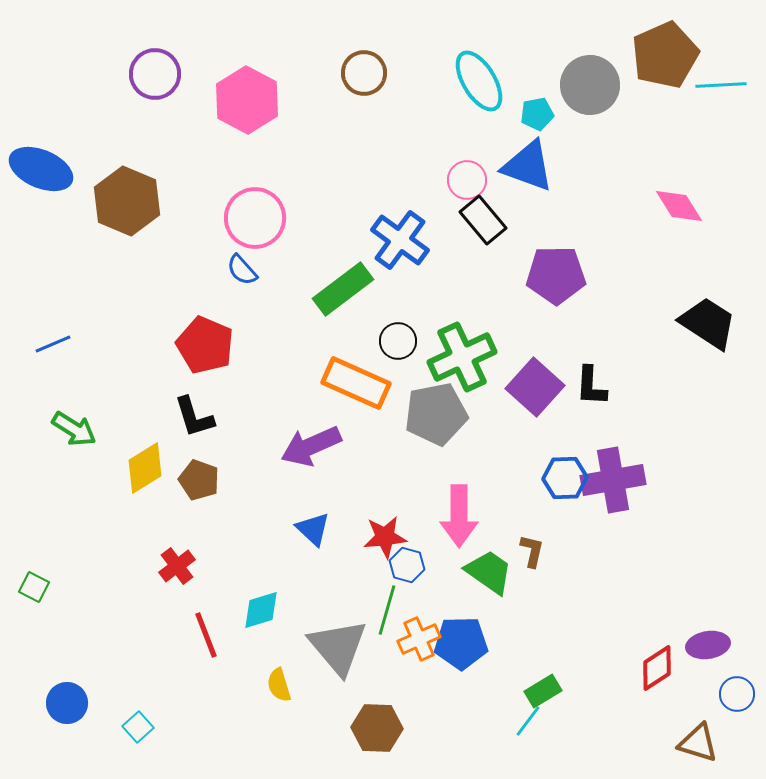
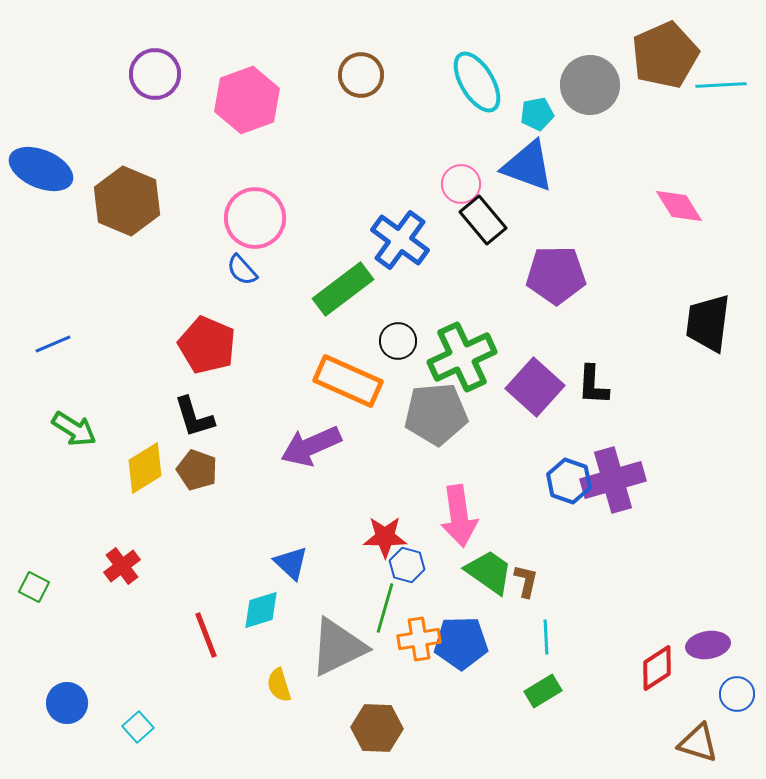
brown circle at (364, 73): moved 3 px left, 2 px down
cyan ellipse at (479, 81): moved 2 px left, 1 px down
pink hexagon at (247, 100): rotated 12 degrees clockwise
pink circle at (467, 180): moved 6 px left, 4 px down
black trapezoid at (708, 323): rotated 116 degrees counterclockwise
red pentagon at (205, 345): moved 2 px right
orange rectangle at (356, 383): moved 8 px left, 2 px up
black L-shape at (591, 386): moved 2 px right, 1 px up
gray pentagon at (436, 414): rotated 6 degrees clockwise
blue hexagon at (565, 478): moved 4 px right, 3 px down; rotated 21 degrees clockwise
brown pentagon at (199, 480): moved 2 px left, 10 px up
purple cross at (613, 480): rotated 6 degrees counterclockwise
pink arrow at (459, 516): rotated 8 degrees counterclockwise
blue triangle at (313, 529): moved 22 px left, 34 px down
red star at (385, 537): rotated 6 degrees clockwise
brown L-shape at (532, 551): moved 6 px left, 30 px down
red cross at (177, 566): moved 55 px left
green line at (387, 610): moved 2 px left, 2 px up
orange cross at (419, 639): rotated 15 degrees clockwise
gray triangle at (338, 647): rotated 44 degrees clockwise
cyan line at (528, 721): moved 18 px right, 84 px up; rotated 40 degrees counterclockwise
